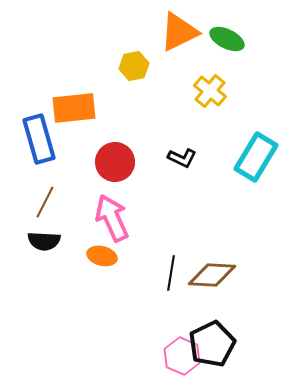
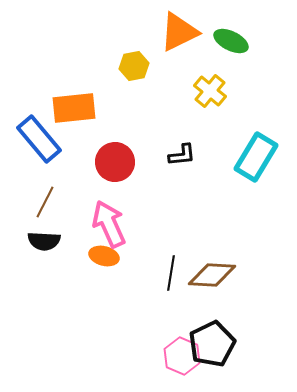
green ellipse: moved 4 px right, 2 px down
blue rectangle: rotated 24 degrees counterclockwise
black L-shape: moved 3 px up; rotated 32 degrees counterclockwise
pink arrow: moved 3 px left, 6 px down
orange ellipse: moved 2 px right
